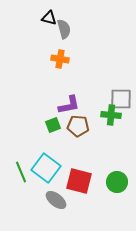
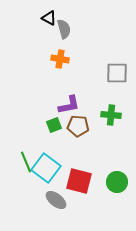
black triangle: rotated 14 degrees clockwise
gray square: moved 4 px left, 26 px up
green square: moved 1 px right
green line: moved 5 px right, 10 px up
